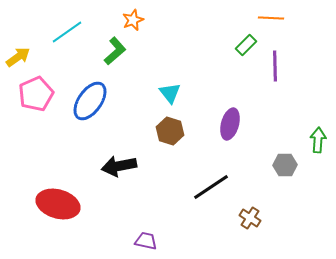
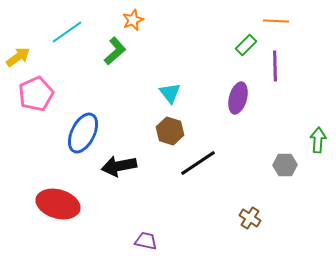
orange line: moved 5 px right, 3 px down
blue ellipse: moved 7 px left, 32 px down; rotated 9 degrees counterclockwise
purple ellipse: moved 8 px right, 26 px up
black line: moved 13 px left, 24 px up
